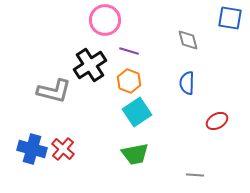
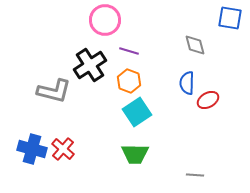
gray diamond: moved 7 px right, 5 px down
red ellipse: moved 9 px left, 21 px up
green trapezoid: rotated 12 degrees clockwise
